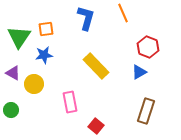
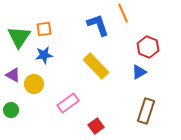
blue L-shape: moved 12 px right, 7 px down; rotated 35 degrees counterclockwise
orange square: moved 2 px left
purple triangle: moved 2 px down
pink rectangle: moved 2 px left, 1 px down; rotated 65 degrees clockwise
red square: rotated 14 degrees clockwise
